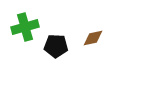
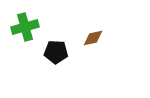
black pentagon: moved 6 px down
